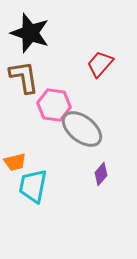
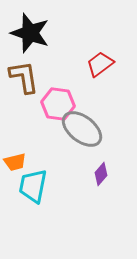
red trapezoid: rotated 12 degrees clockwise
pink hexagon: moved 4 px right, 1 px up
